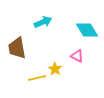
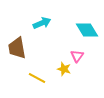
cyan arrow: moved 1 px left, 1 px down
pink triangle: rotated 40 degrees clockwise
yellow star: moved 9 px right; rotated 16 degrees counterclockwise
yellow line: rotated 42 degrees clockwise
